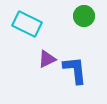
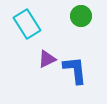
green circle: moved 3 px left
cyan rectangle: rotated 32 degrees clockwise
